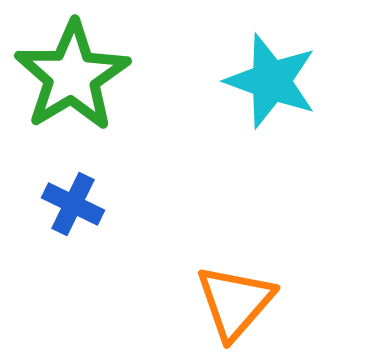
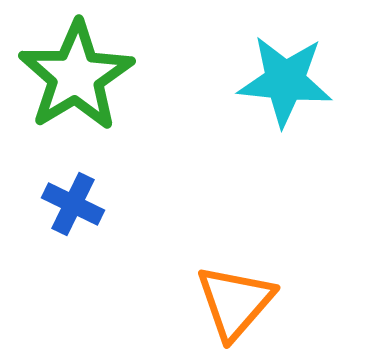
green star: moved 4 px right
cyan star: moved 14 px right; rotated 14 degrees counterclockwise
